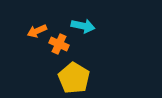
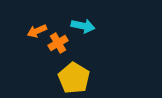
orange cross: moved 1 px left, 1 px up; rotated 36 degrees clockwise
